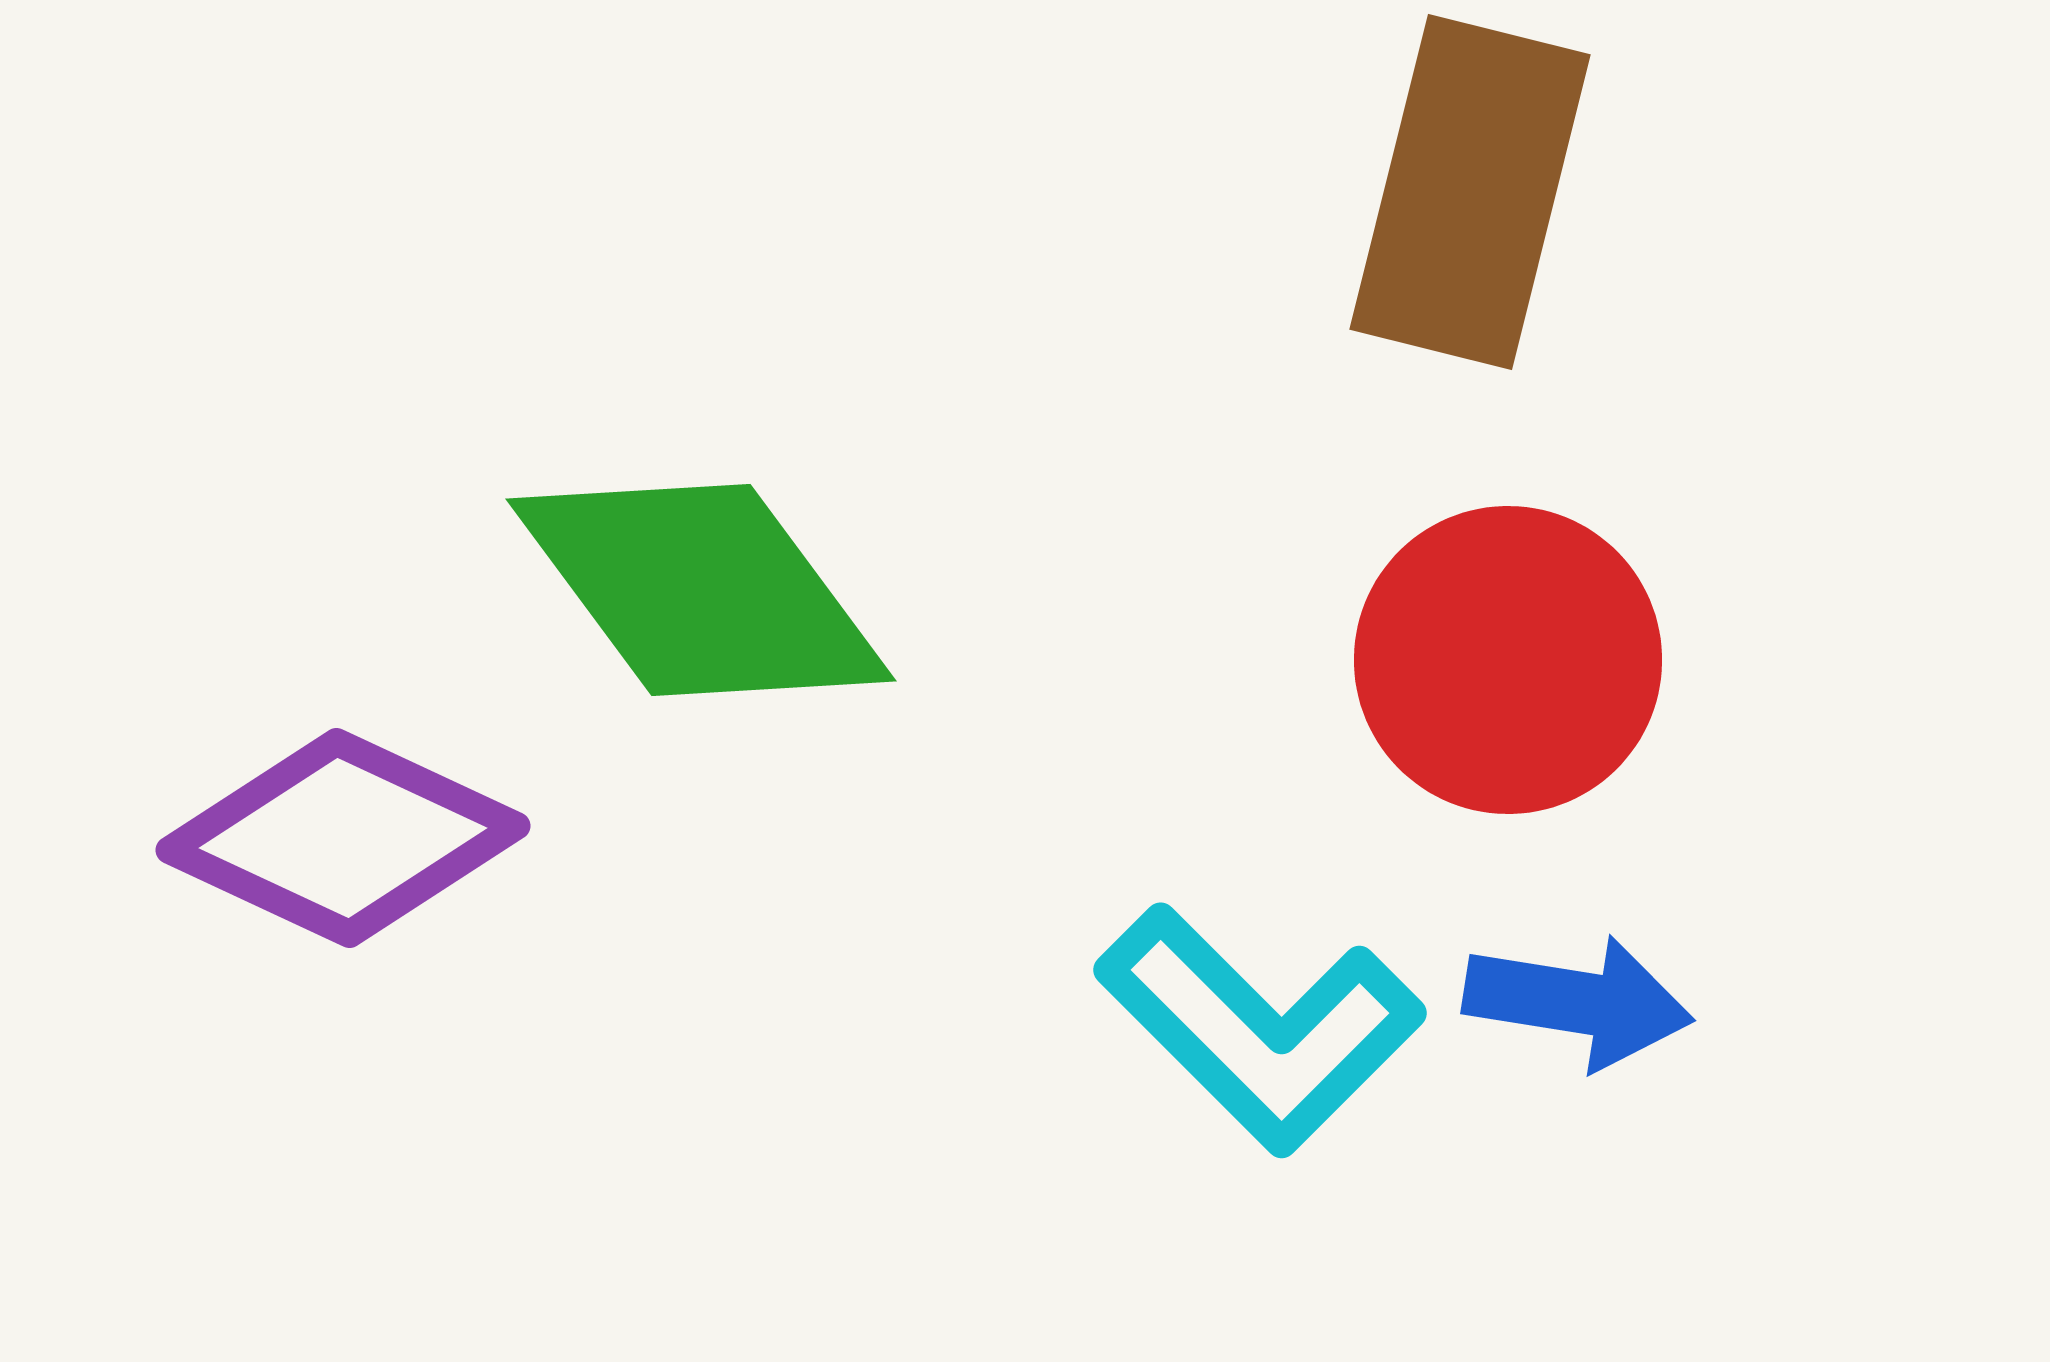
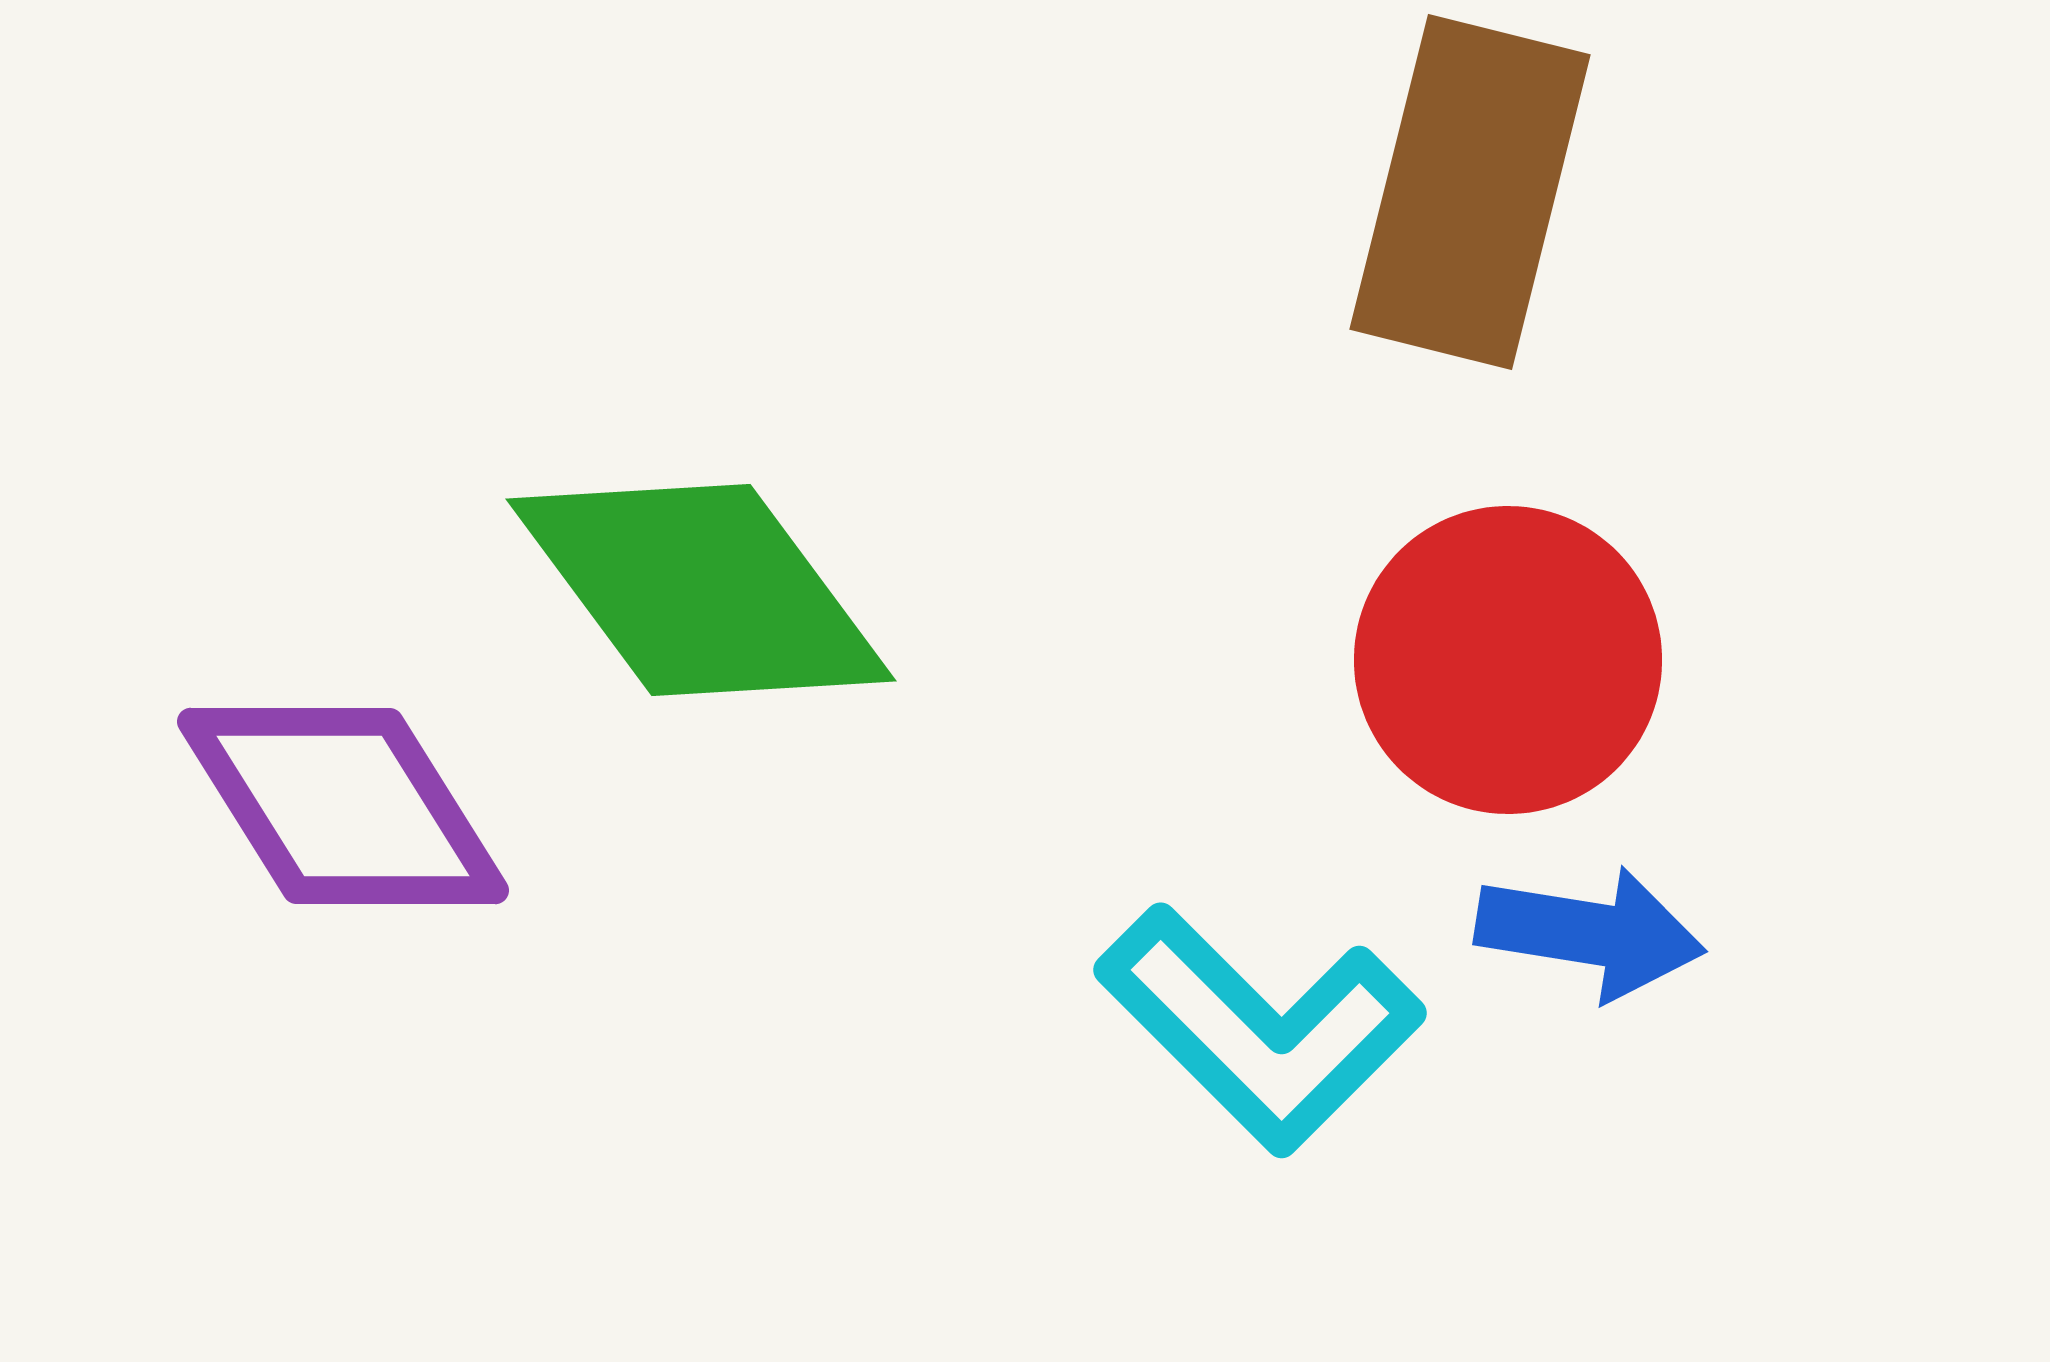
purple diamond: moved 32 px up; rotated 33 degrees clockwise
blue arrow: moved 12 px right, 69 px up
